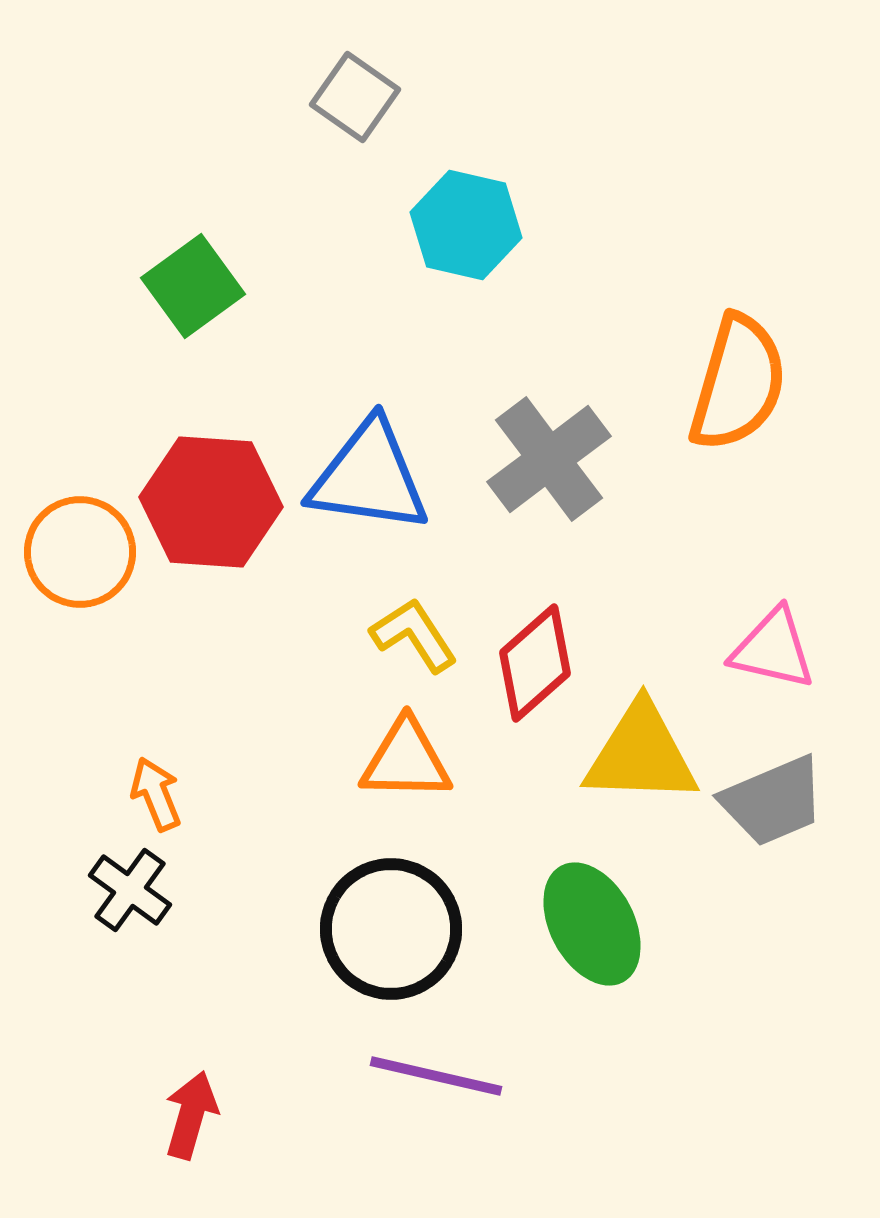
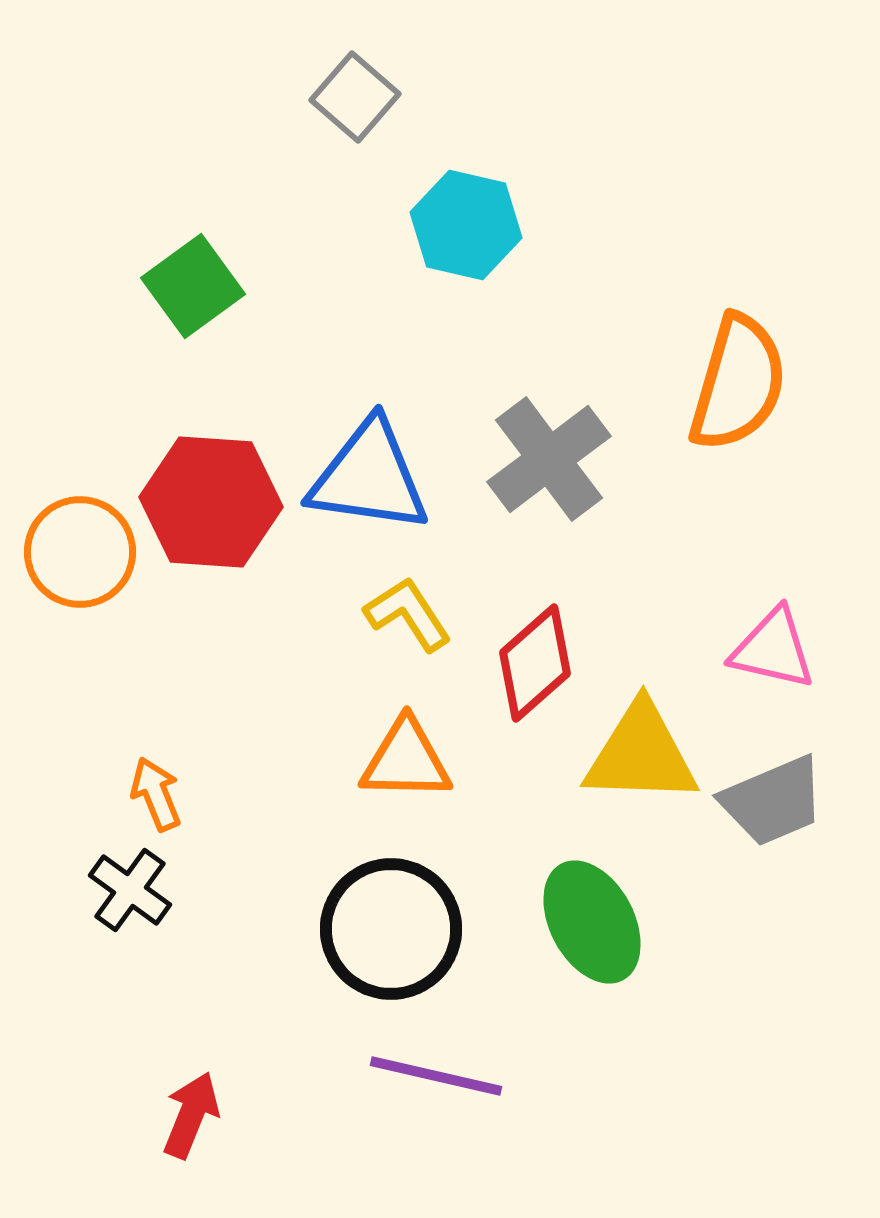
gray square: rotated 6 degrees clockwise
yellow L-shape: moved 6 px left, 21 px up
green ellipse: moved 2 px up
red arrow: rotated 6 degrees clockwise
